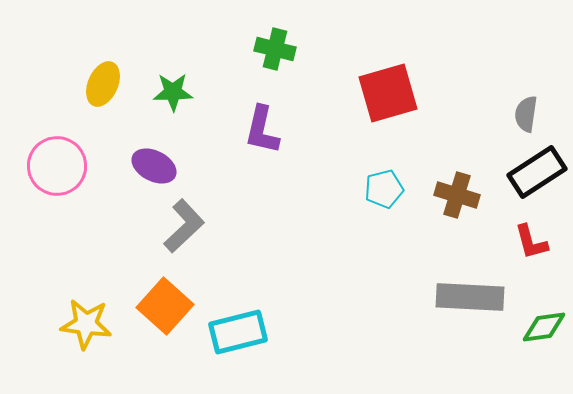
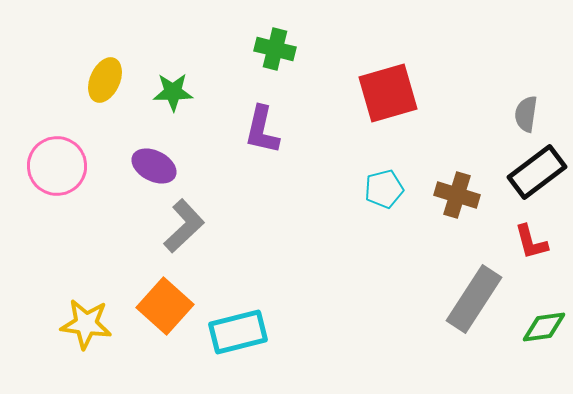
yellow ellipse: moved 2 px right, 4 px up
black rectangle: rotated 4 degrees counterclockwise
gray rectangle: moved 4 px right, 2 px down; rotated 60 degrees counterclockwise
